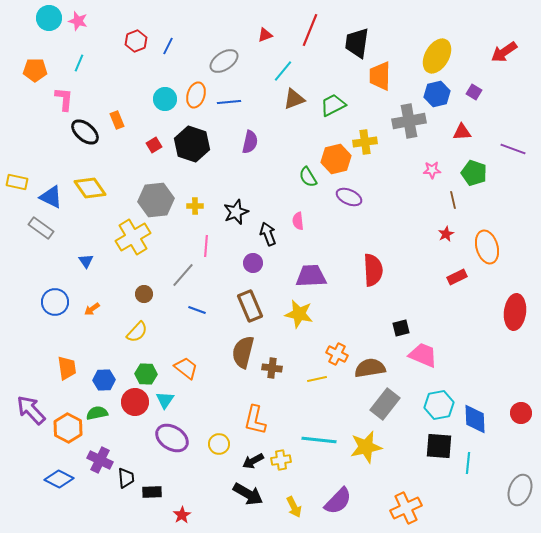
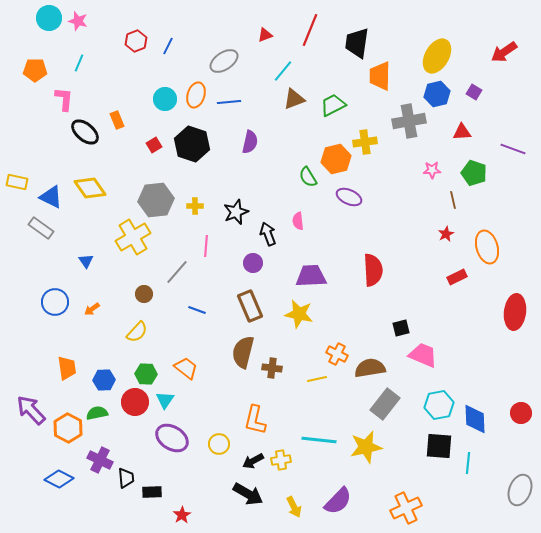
gray line at (183, 275): moved 6 px left, 3 px up
